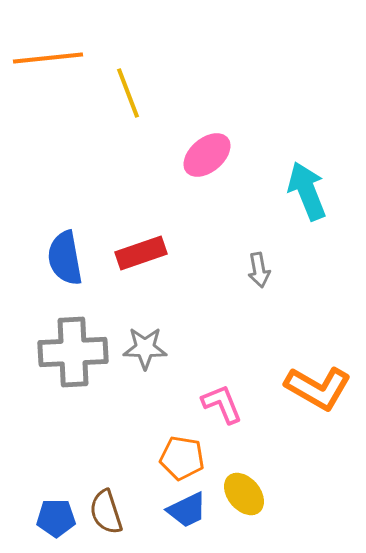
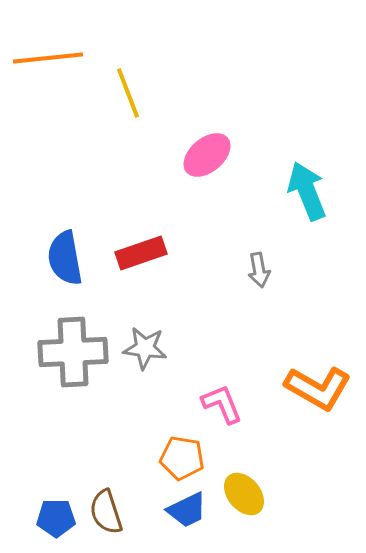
gray star: rotated 6 degrees clockwise
